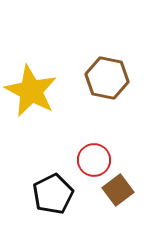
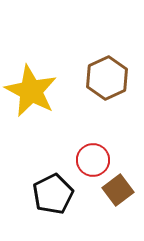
brown hexagon: rotated 24 degrees clockwise
red circle: moved 1 px left
